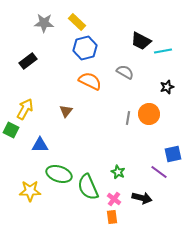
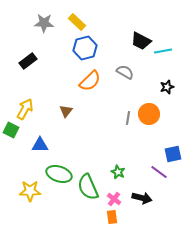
orange semicircle: rotated 110 degrees clockwise
